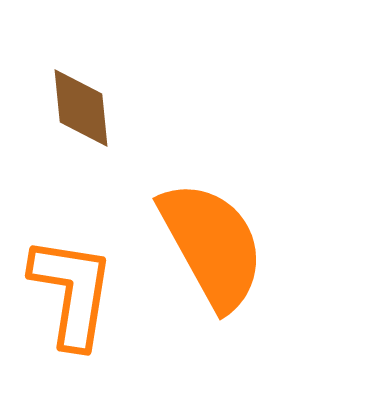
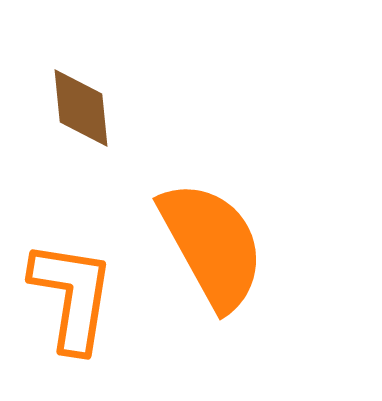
orange L-shape: moved 4 px down
